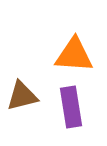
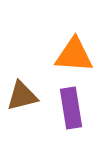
purple rectangle: moved 1 px down
